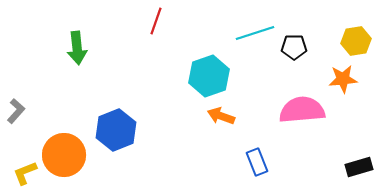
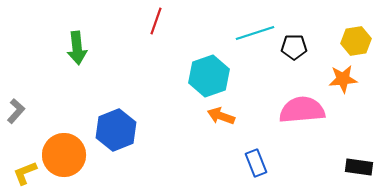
blue rectangle: moved 1 px left, 1 px down
black rectangle: rotated 24 degrees clockwise
